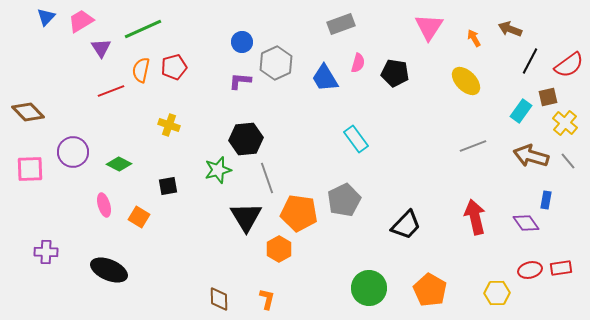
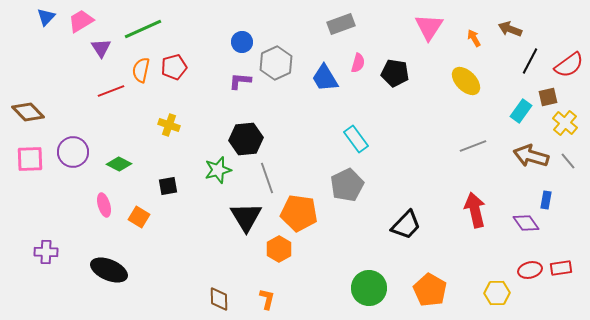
pink square at (30, 169): moved 10 px up
gray pentagon at (344, 200): moved 3 px right, 15 px up
red arrow at (475, 217): moved 7 px up
